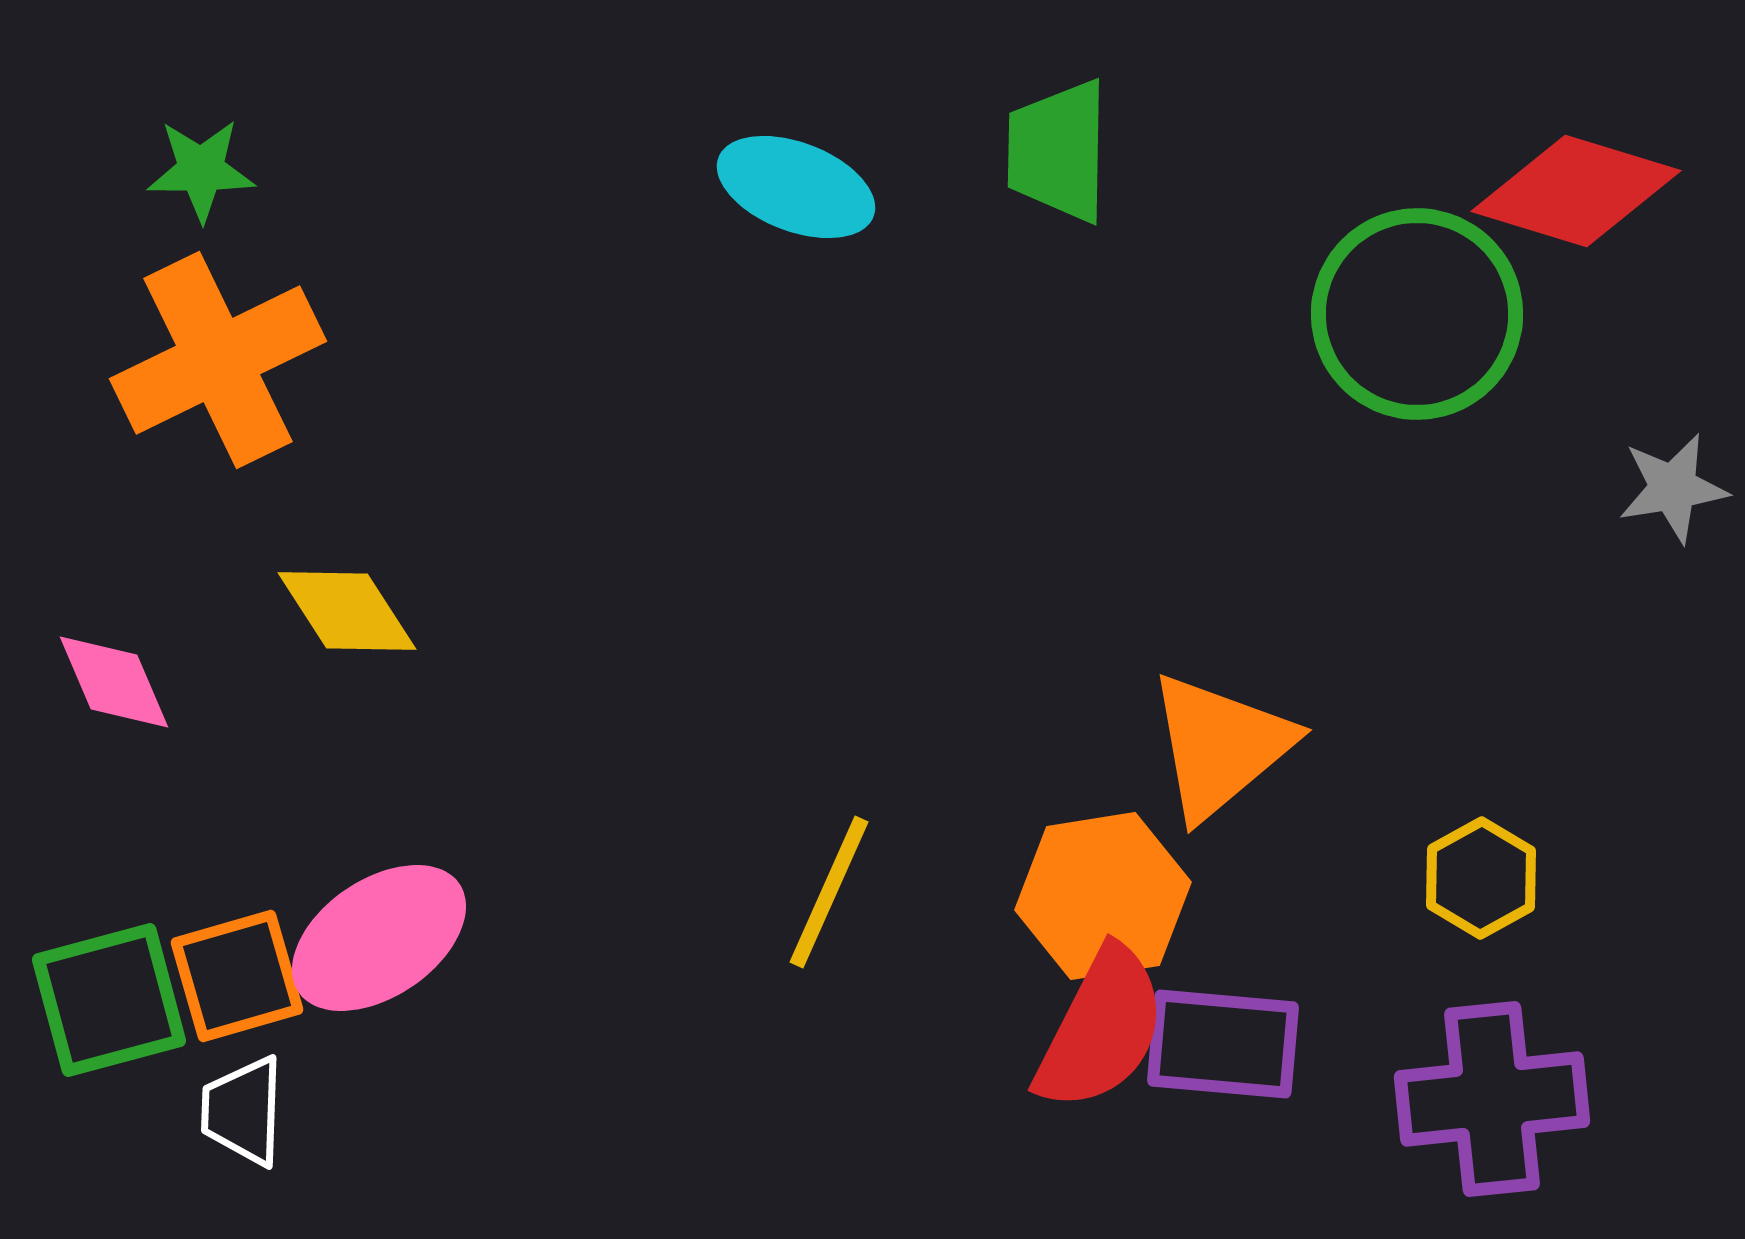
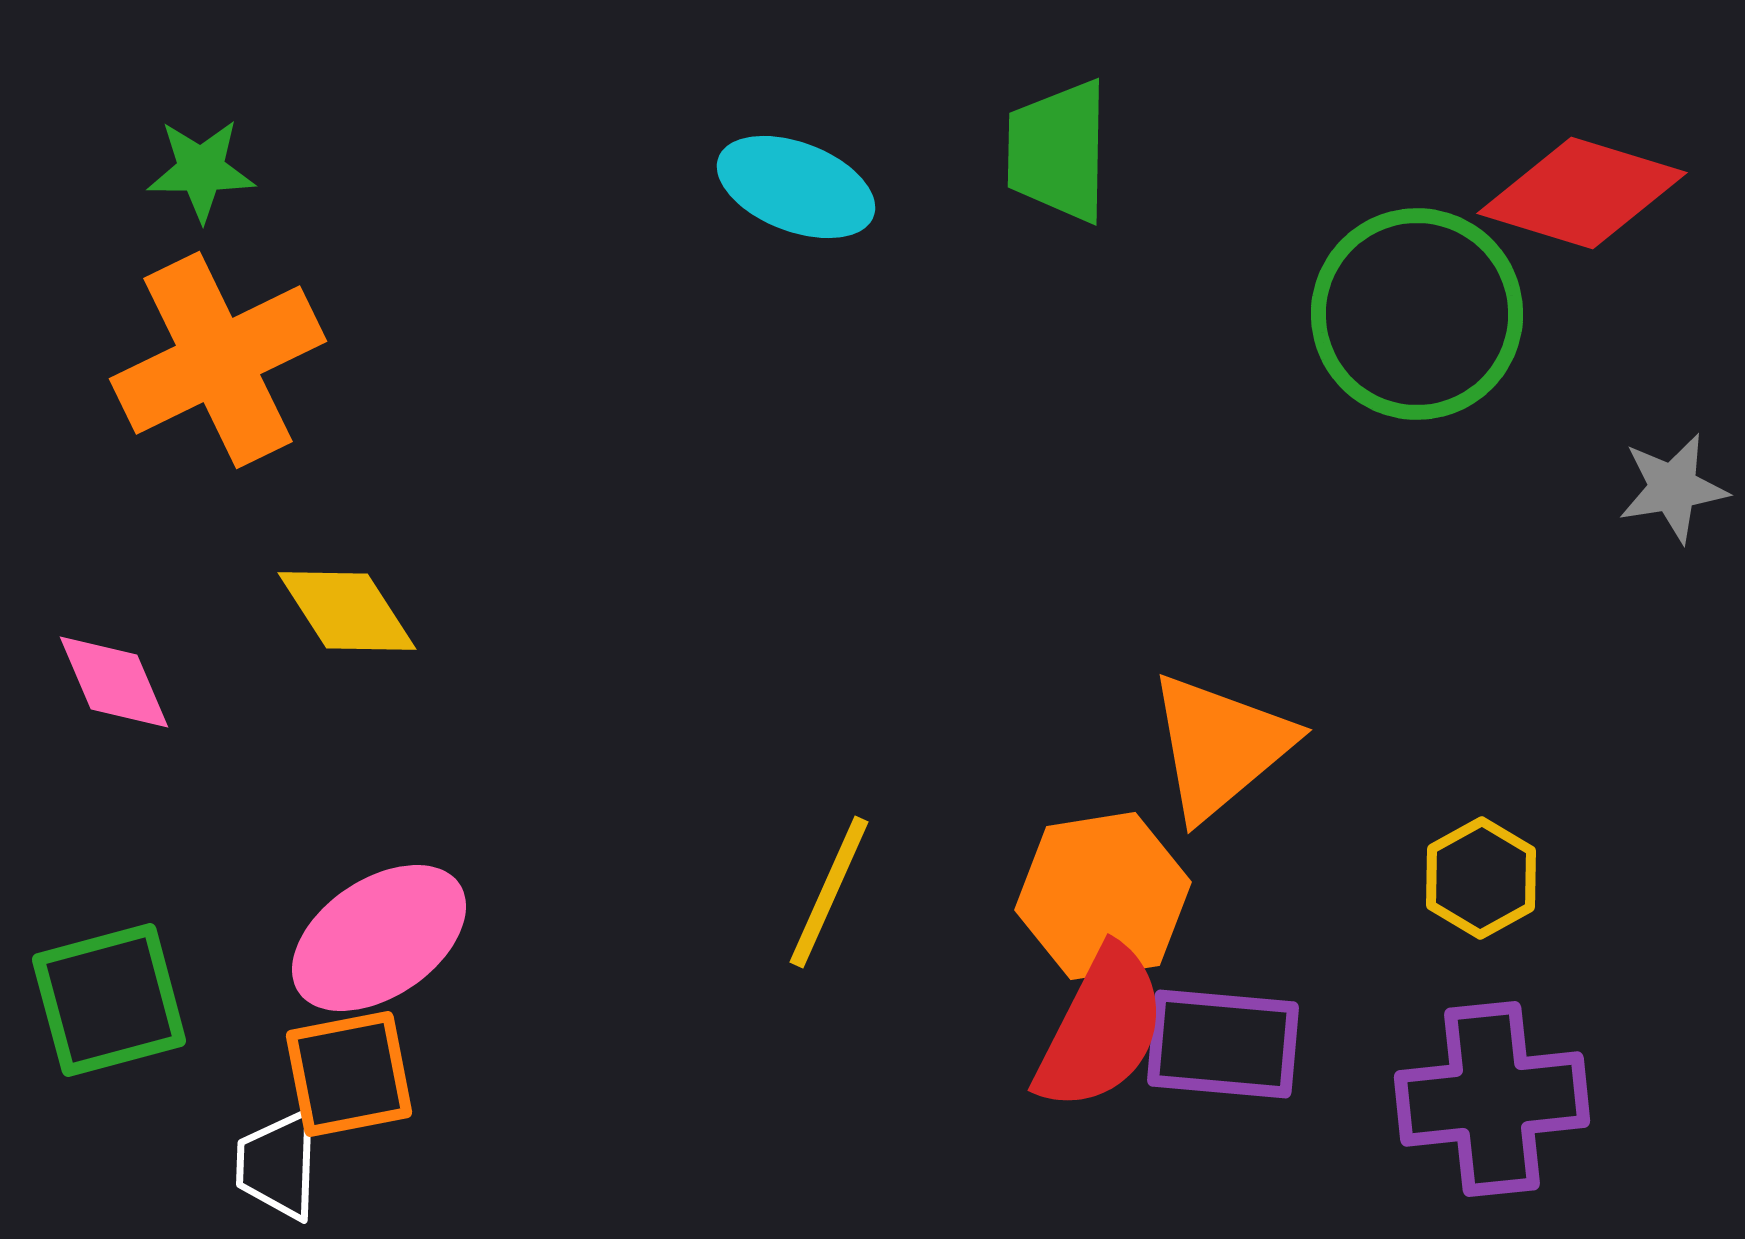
red diamond: moved 6 px right, 2 px down
orange square: moved 112 px right, 98 px down; rotated 5 degrees clockwise
white trapezoid: moved 35 px right, 54 px down
